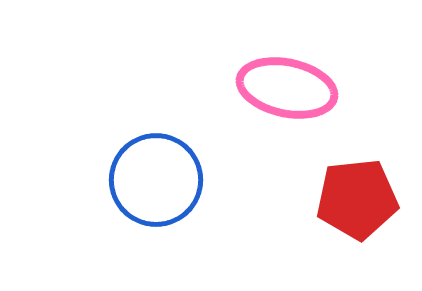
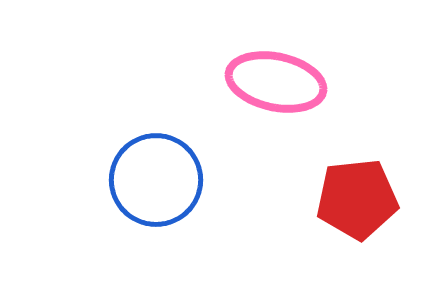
pink ellipse: moved 11 px left, 6 px up
